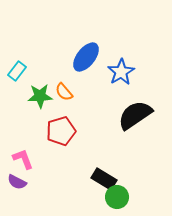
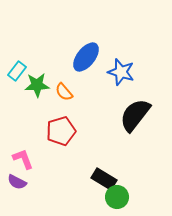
blue star: rotated 24 degrees counterclockwise
green star: moved 3 px left, 11 px up
black semicircle: rotated 18 degrees counterclockwise
